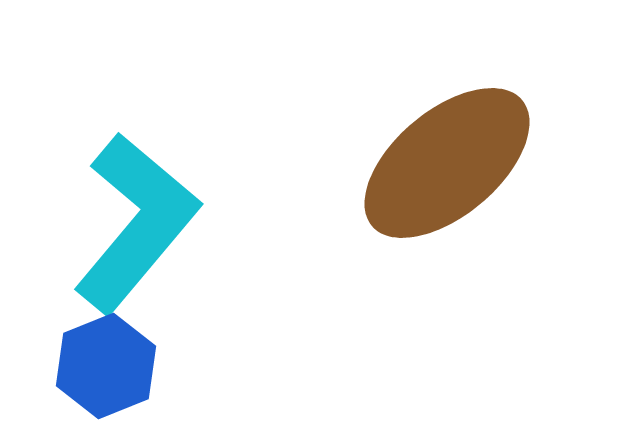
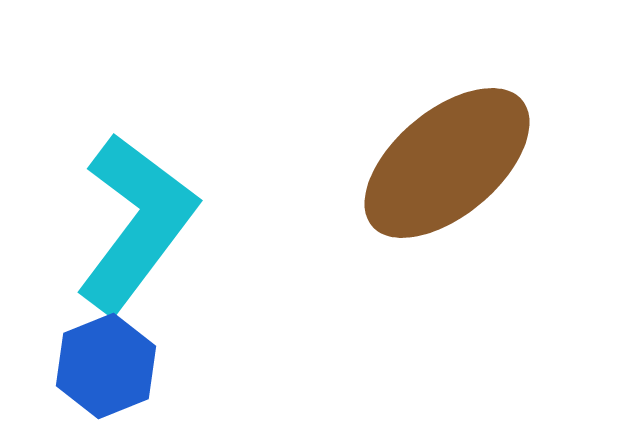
cyan L-shape: rotated 3 degrees counterclockwise
